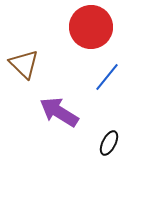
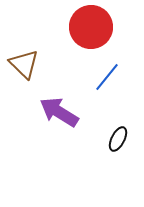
black ellipse: moved 9 px right, 4 px up
